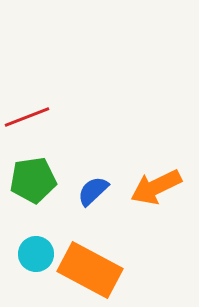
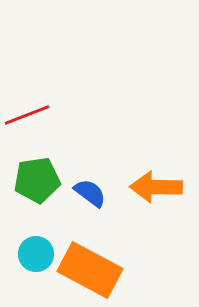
red line: moved 2 px up
green pentagon: moved 4 px right
orange arrow: rotated 27 degrees clockwise
blue semicircle: moved 3 px left, 2 px down; rotated 80 degrees clockwise
